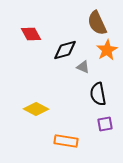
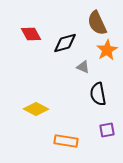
black diamond: moved 7 px up
purple square: moved 2 px right, 6 px down
